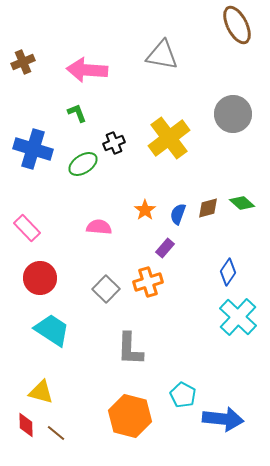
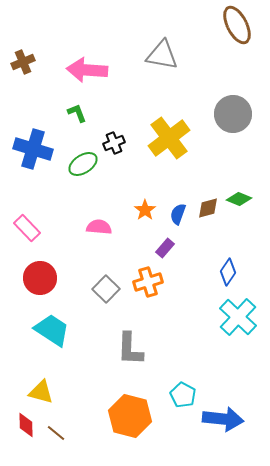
green diamond: moved 3 px left, 4 px up; rotated 20 degrees counterclockwise
